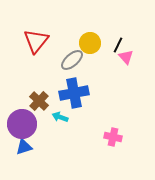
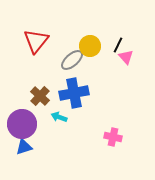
yellow circle: moved 3 px down
brown cross: moved 1 px right, 5 px up
cyan arrow: moved 1 px left
